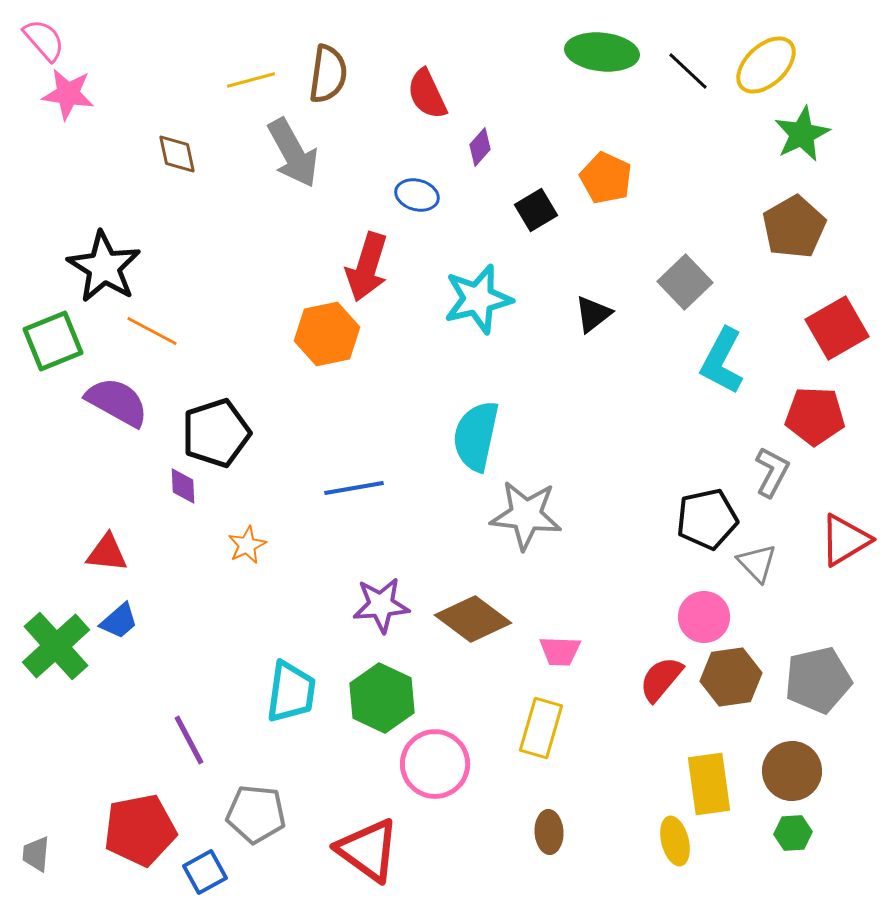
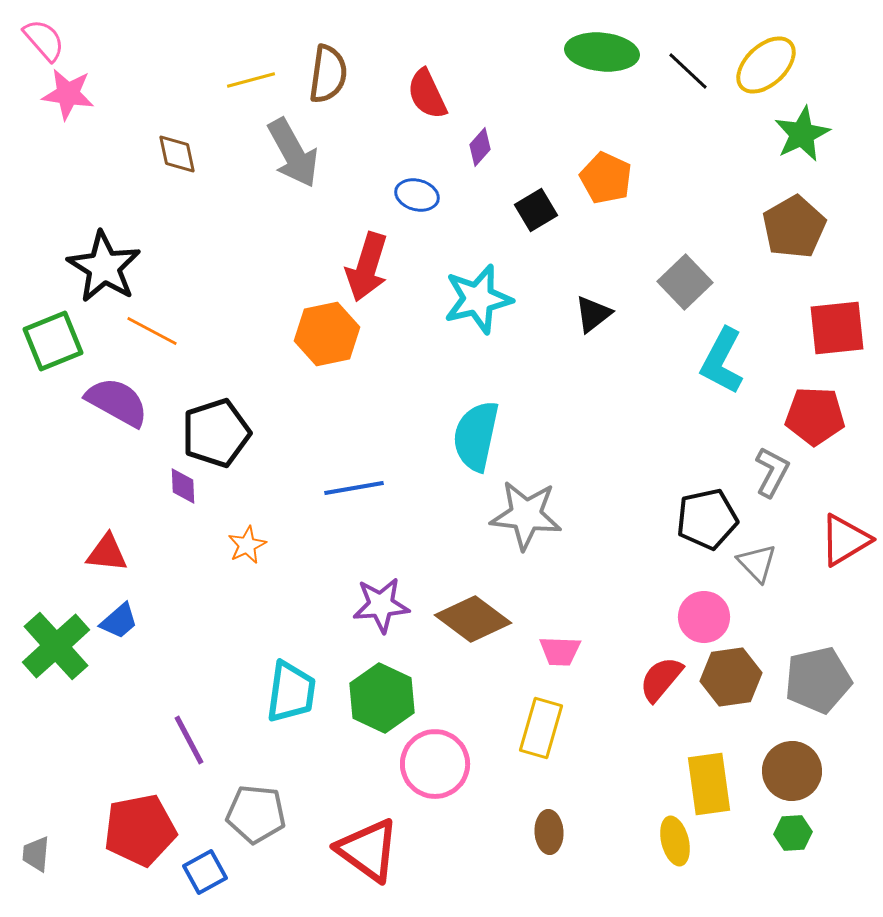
red square at (837, 328): rotated 24 degrees clockwise
